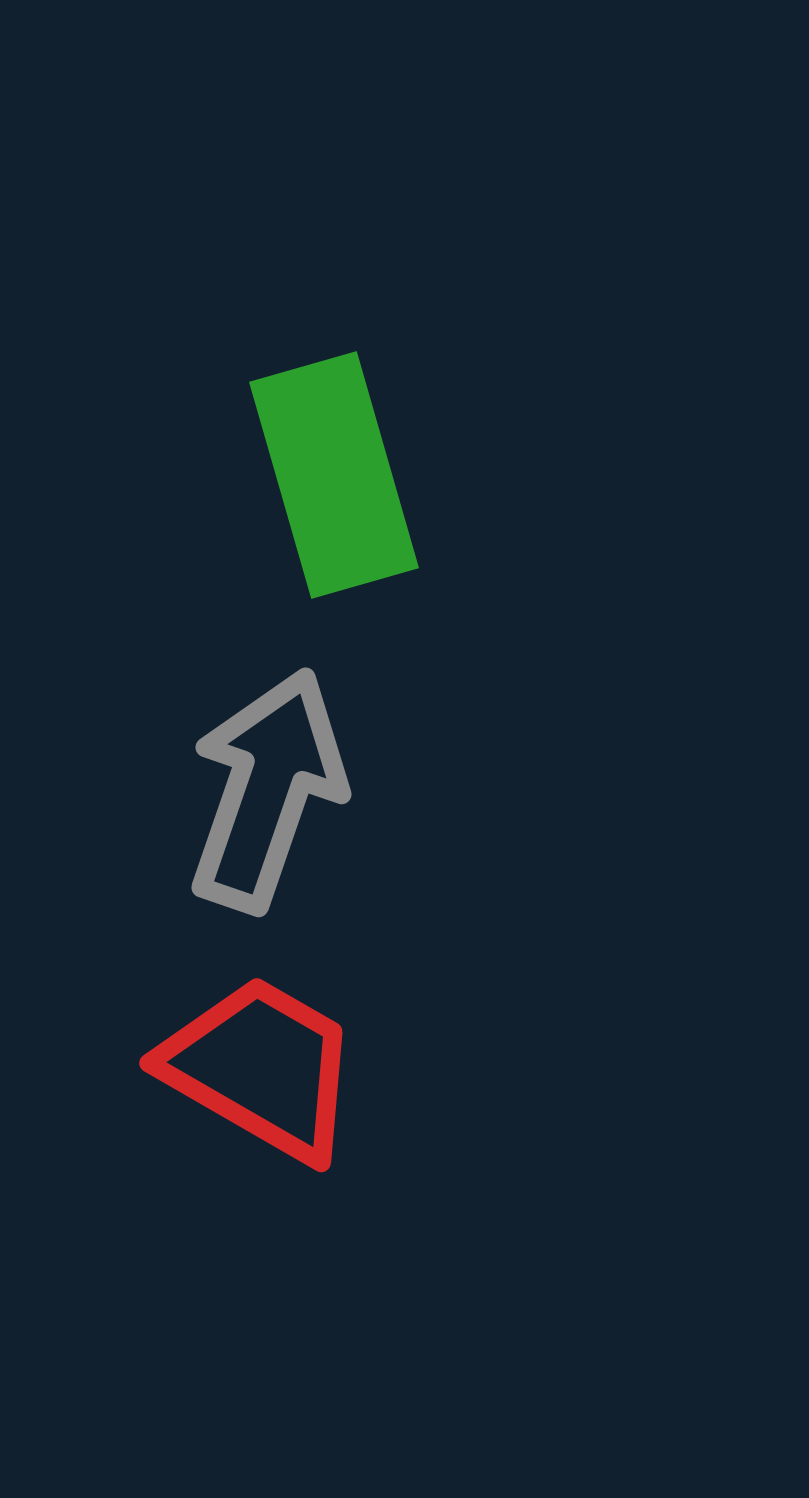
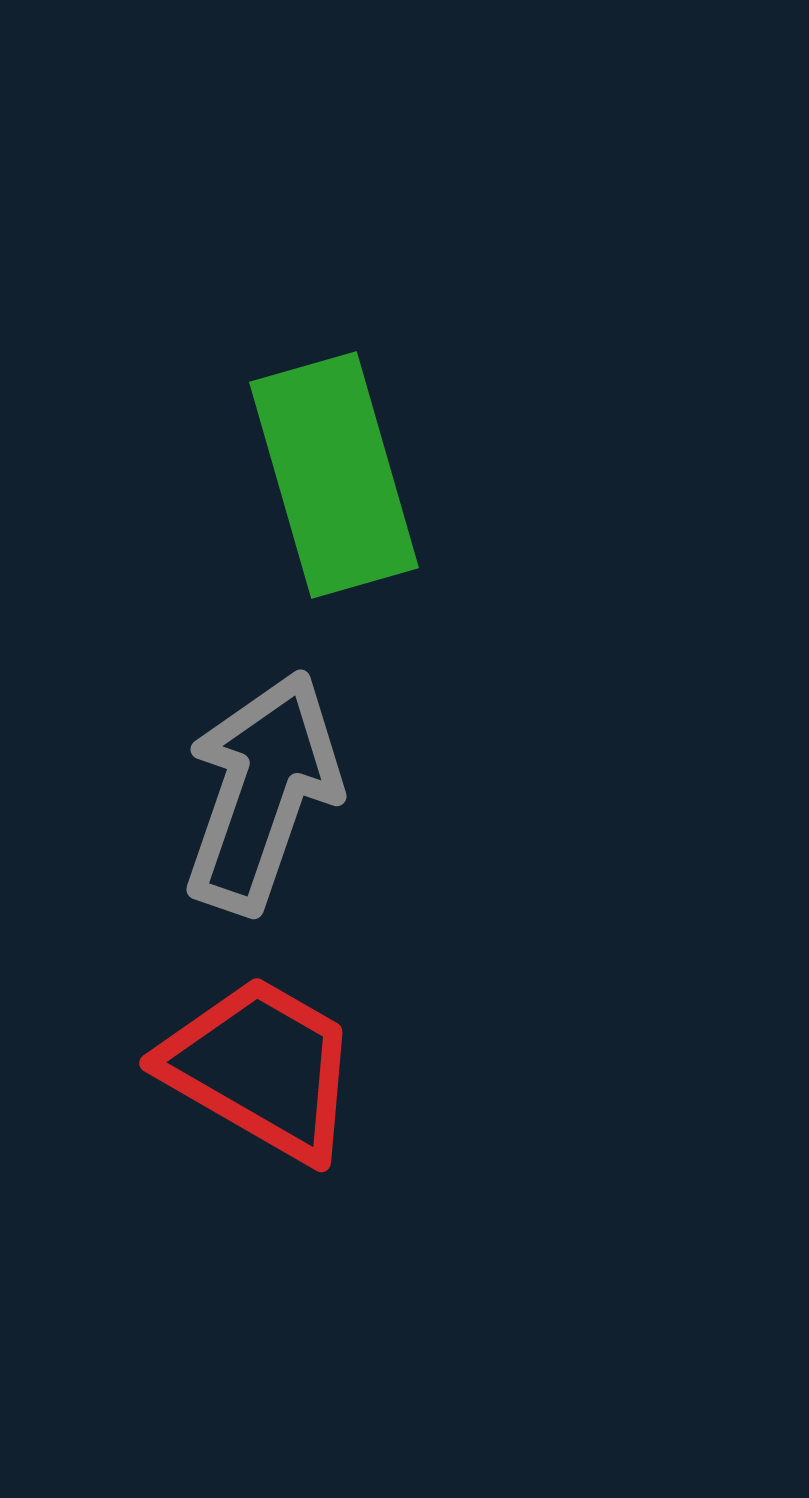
gray arrow: moved 5 px left, 2 px down
